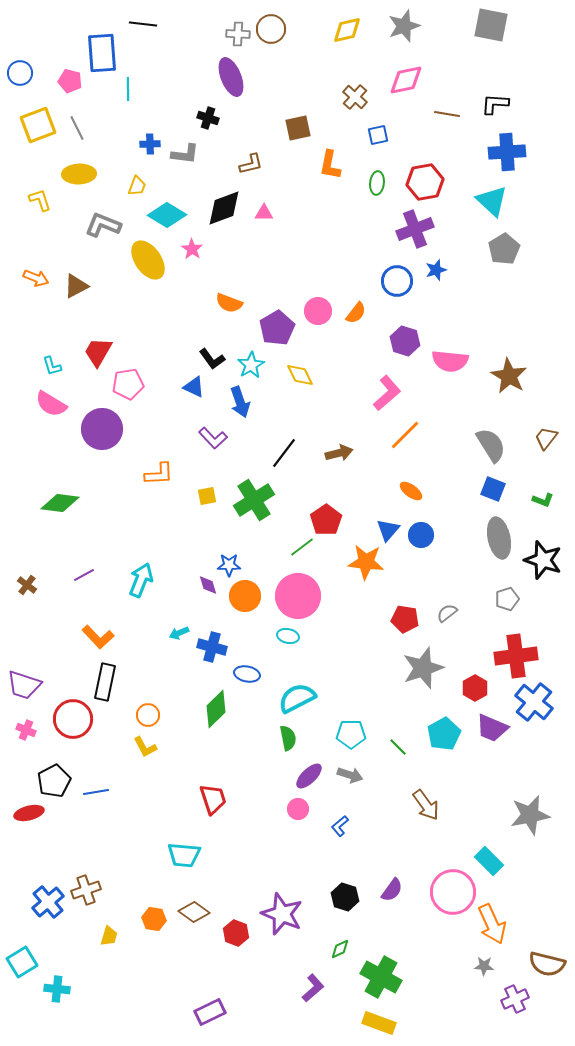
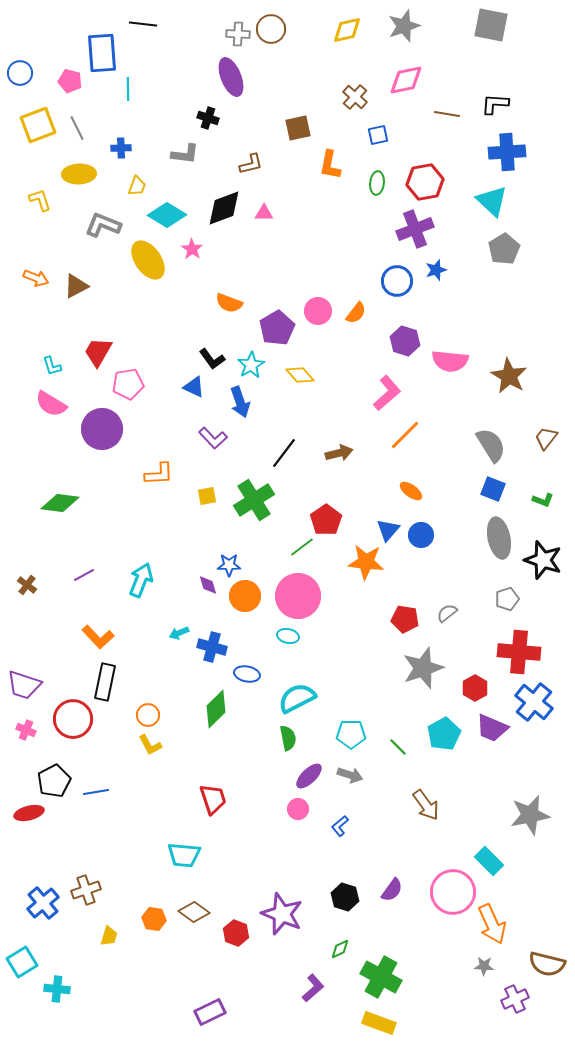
blue cross at (150, 144): moved 29 px left, 4 px down
yellow diamond at (300, 375): rotated 16 degrees counterclockwise
red cross at (516, 656): moved 3 px right, 4 px up; rotated 12 degrees clockwise
yellow L-shape at (145, 747): moved 5 px right, 2 px up
blue cross at (48, 902): moved 5 px left, 1 px down
